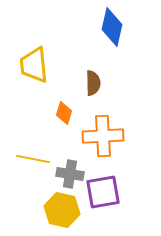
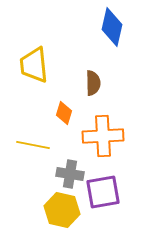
yellow line: moved 14 px up
